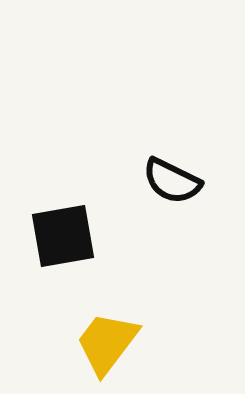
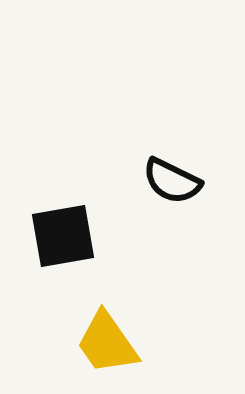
yellow trapezoid: rotated 72 degrees counterclockwise
